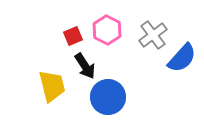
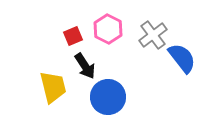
pink hexagon: moved 1 px right, 1 px up
blue semicircle: rotated 80 degrees counterclockwise
yellow trapezoid: moved 1 px right, 1 px down
